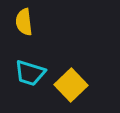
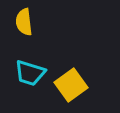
yellow square: rotated 8 degrees clockwise
